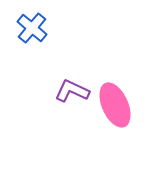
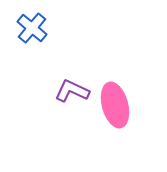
pink ellipse: rotated 9 degrees clockwise
